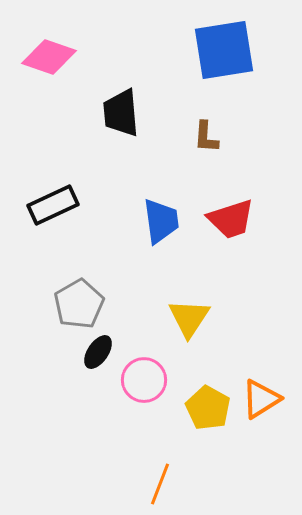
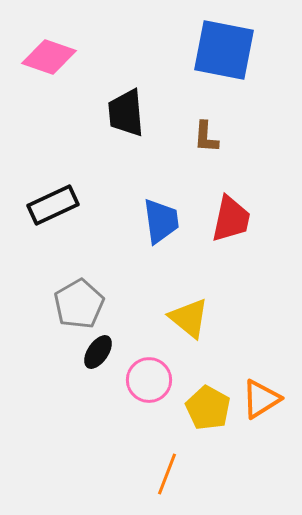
blue square: rotated 20 degrees clockwise
black trapezoid: moved 5 px right
red trapezoid: rotated 60 degrees counterclockwise
yellow triangle: rotated 24 degrees counterclockwise
pink circle: moved 5 px right
orange line: moved 7 px right, 10 px up
